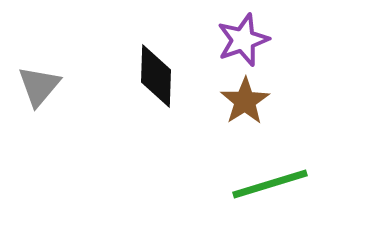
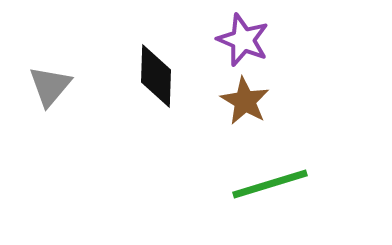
purple star: rotated 30 degrees counterclockwise
gray triangle: moved 11 px right
brown star: rotated 9 degrees counterclockwise
